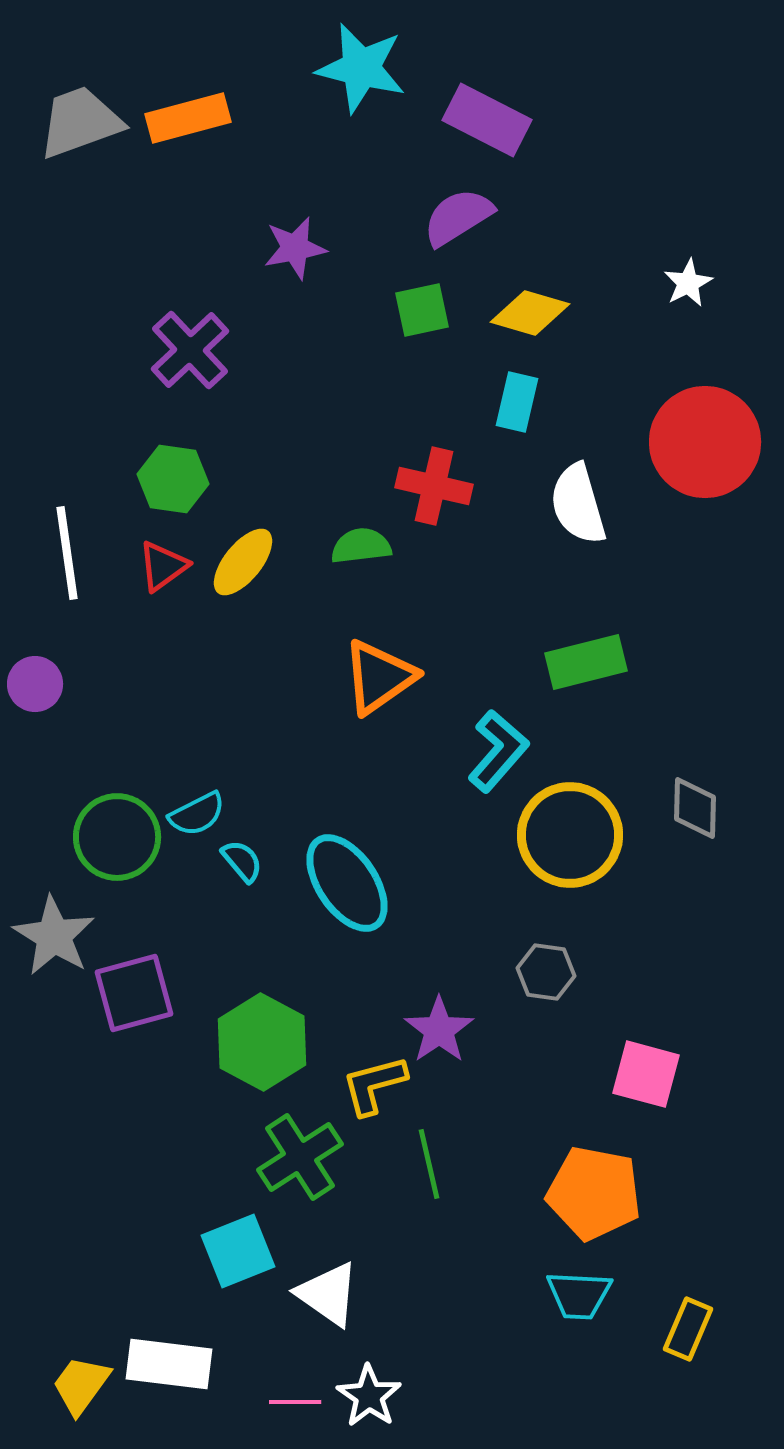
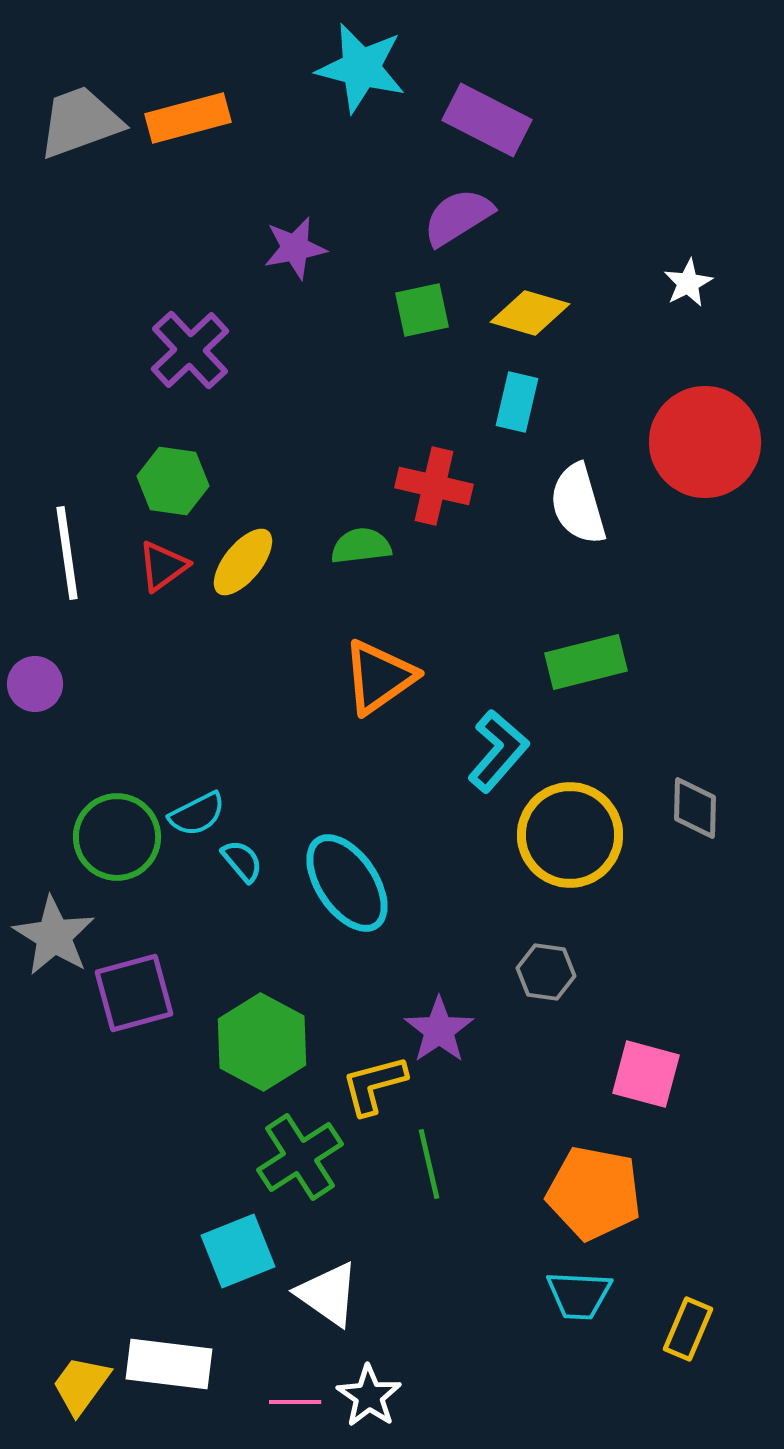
green hexagon at (173, 479): moved 2 px down
